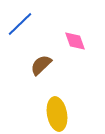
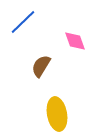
blue line: moved 3 px right, 2 px up
brown semicircle: moved 1 px down; rotated 15 degrees counterclockwise
